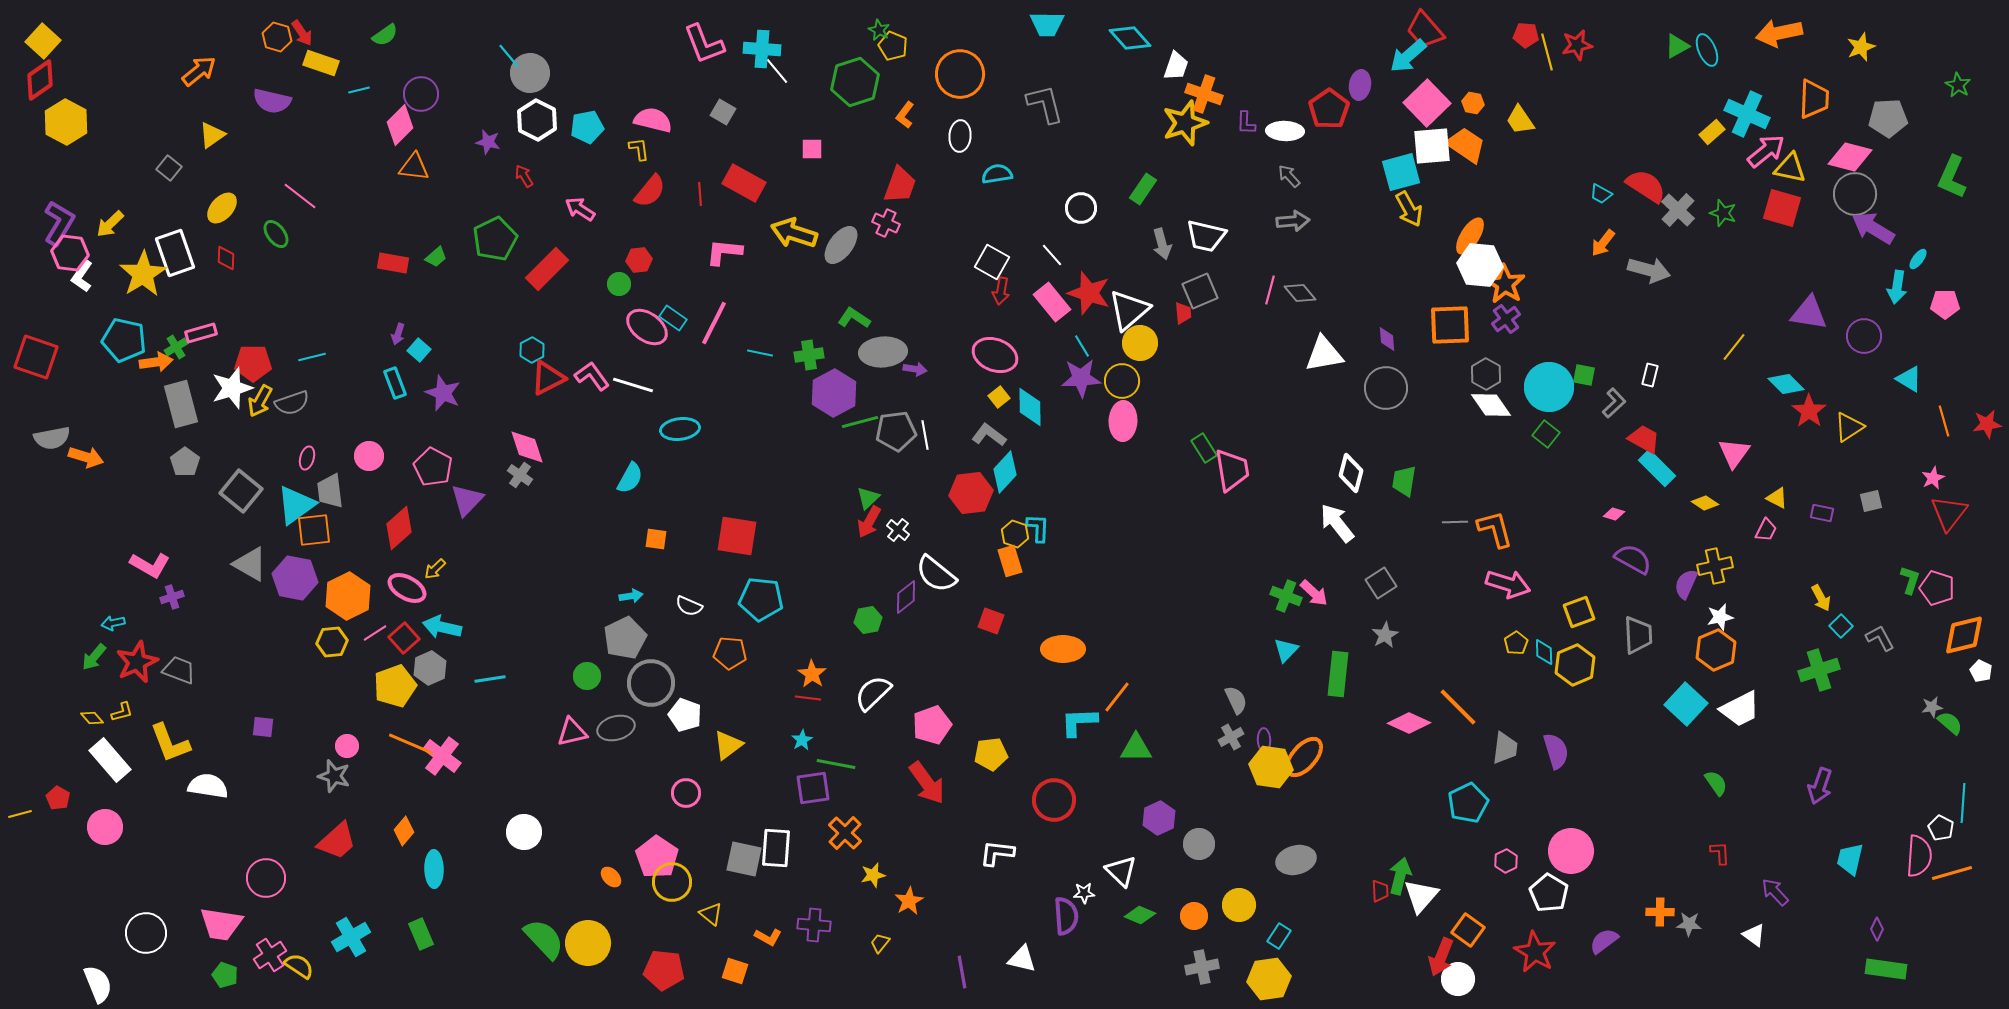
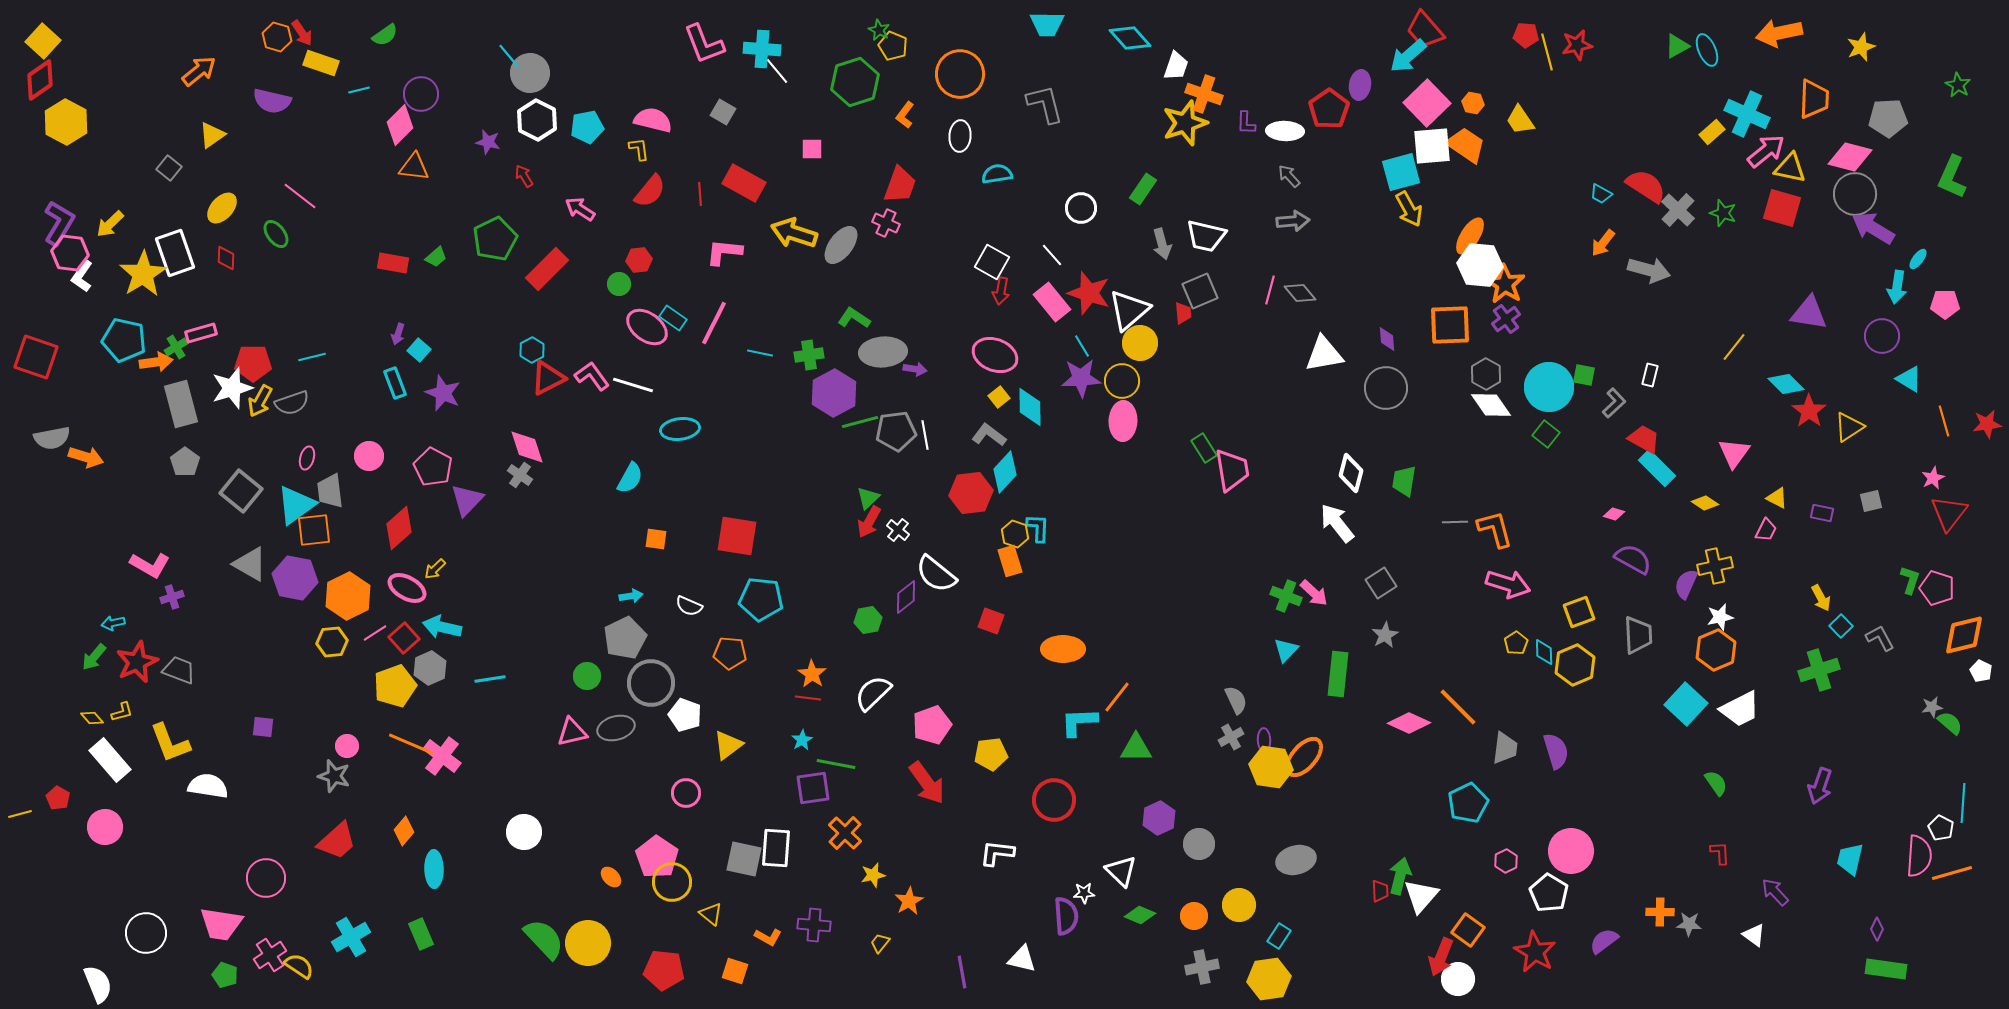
purple circle at (1864, 336): moved 18 px right
